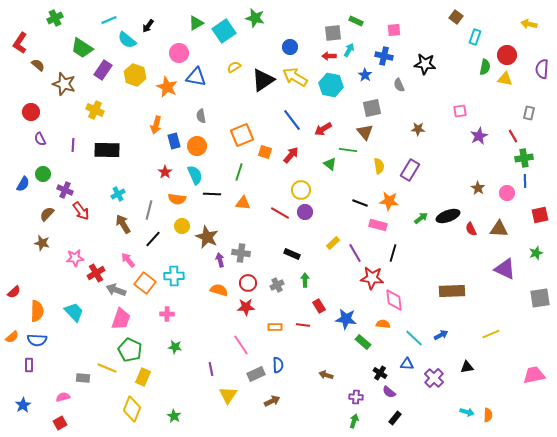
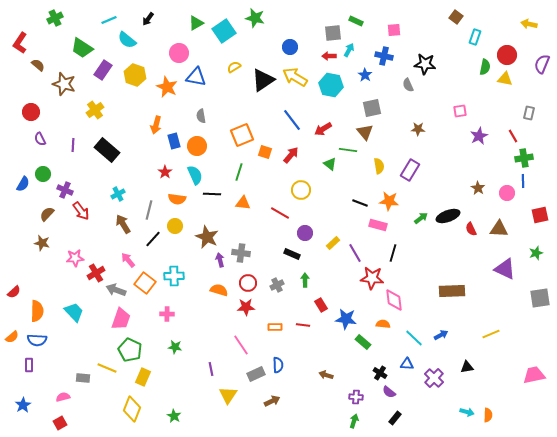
black arrow at (148, 26): moved 7 px up
purple semicircle at (542, 69): moved 5 px up; rotated 18 degrees clockwise
gray semicircle at (399, 85): moved 9 px right
yellow cross at (95, 110): rotated 30 degrees clockwise
black rectangle at (107, 150): rotated 40 degrees clockwise
blue line at (525, 181): moved 2 px left
purple circle at (305, 212): moved 21 px down
yellow circle at (182, 226): moved 7 px left
red rectangle at (319, 306): moved 2 px right, 1 px up
